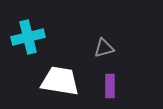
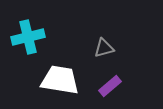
white trapezoid: moved 1 px up
purple rectangle: rotated 50 degrees clockwise
